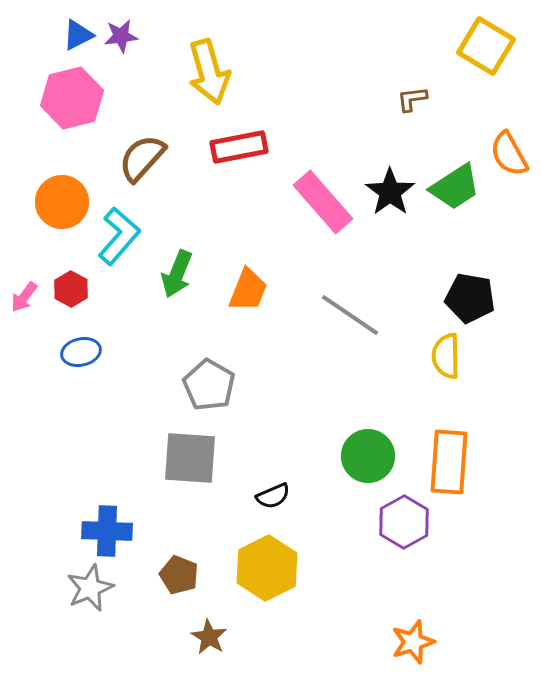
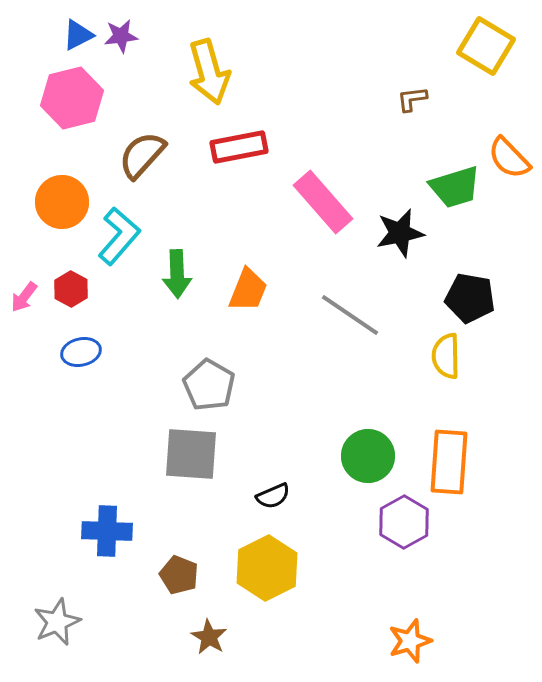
orange semicircle: moved 4 px down; rotated 15 degrees counterclockwise
brown semicircle: moved 3 px up
green trapezoid: rotated 16 degrees clockwise
black star: moved 10 px right, 41 px down; rotated 24 degrees clockwise
green arrow: rotated 24 degrees counterclockwise
gray square: moved 1 px right, 4 px up
gray star: moved 33 px left, 34 px down
orange star: moved 3 px left, 1 px up
